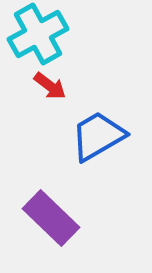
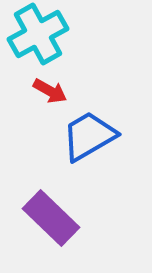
red arrow: moved 5 px down; rotated 8 degrees counterclockwise
blue trapezoid: moved 9 px left
